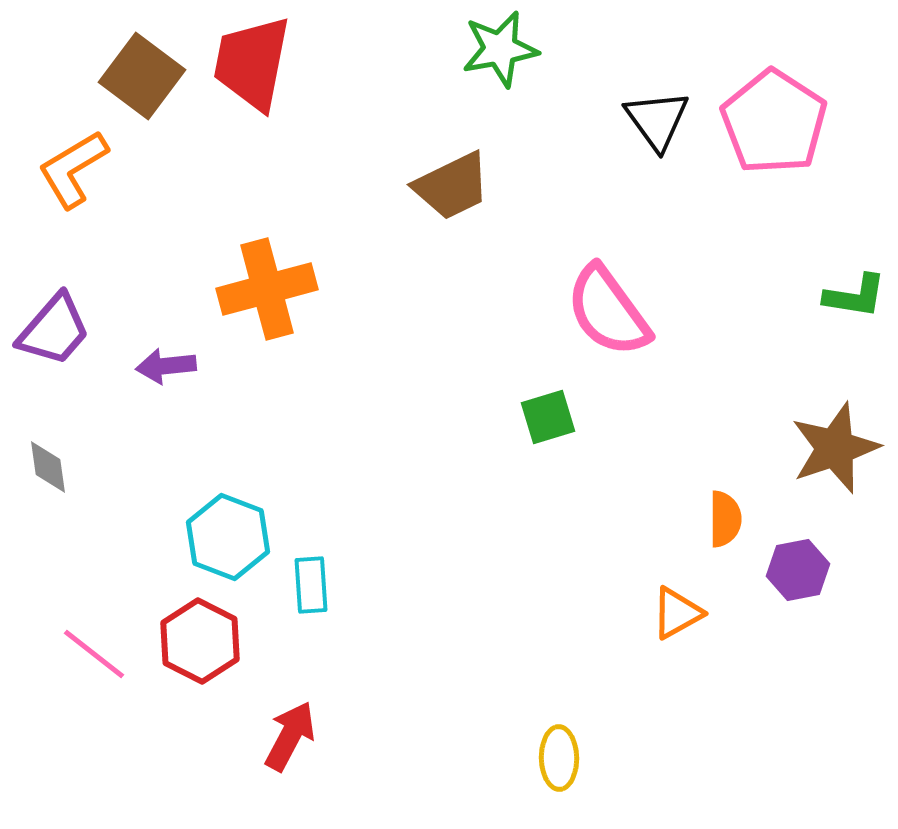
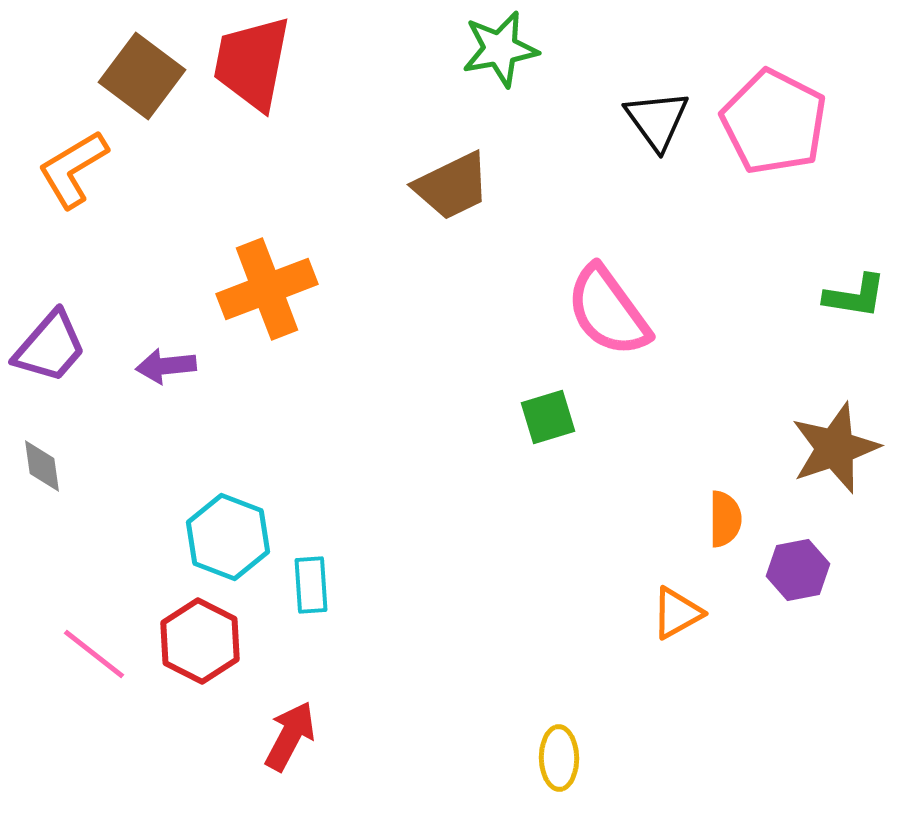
pink pentagon: rotated 6 degrees counterclockwise
orange cross: rotated 6 degrees counterclockwise
purple trapezoid: moved 4 px left, 17 px down
gray diamond: moved 6 px left, 1 px up
